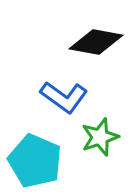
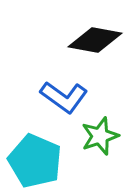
black diamond: moved 1 px left, 2 px up
green star: moved 1 px up
